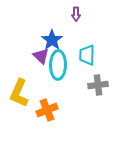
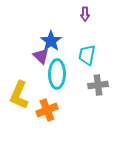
purple arrow: moved 9 px right
blue star: moved 1 px left, 1 px down
cyan trapezoid: rotated 10 degrees clockwise
cyan ellipse: moved 1 px left, 9 px down
yellow L-shape: moved 2 px down
